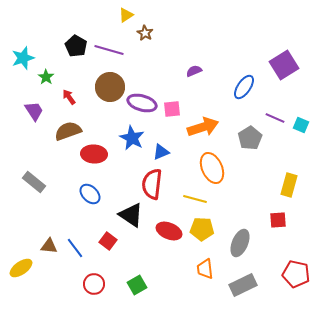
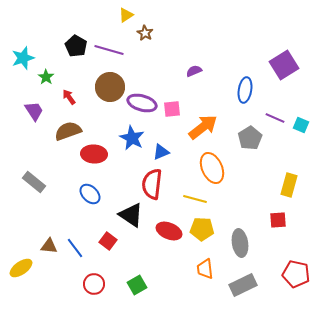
blue ellipse at (244, 87): moved 1 px right, 3 px down; rotated 25 degrees counterclockwise
orange arrow at (203, 127): rotated 20 degrees counterclockwise
gray ellipse at (240, 243): rotated 32 degrees counterclockwise
